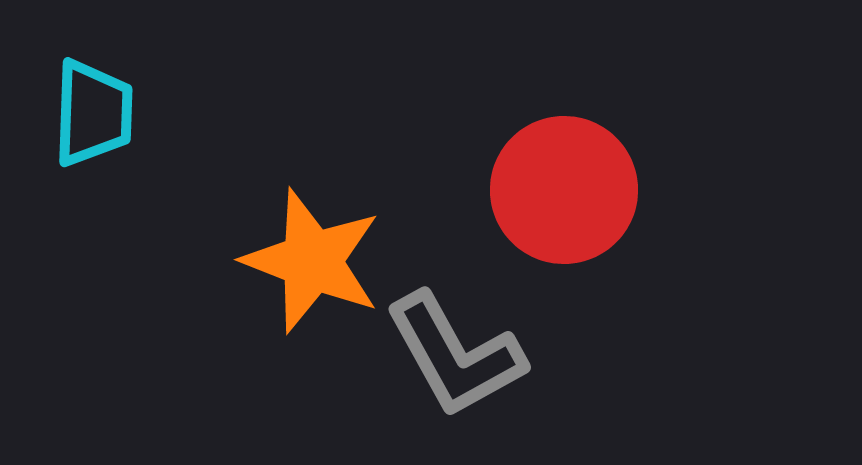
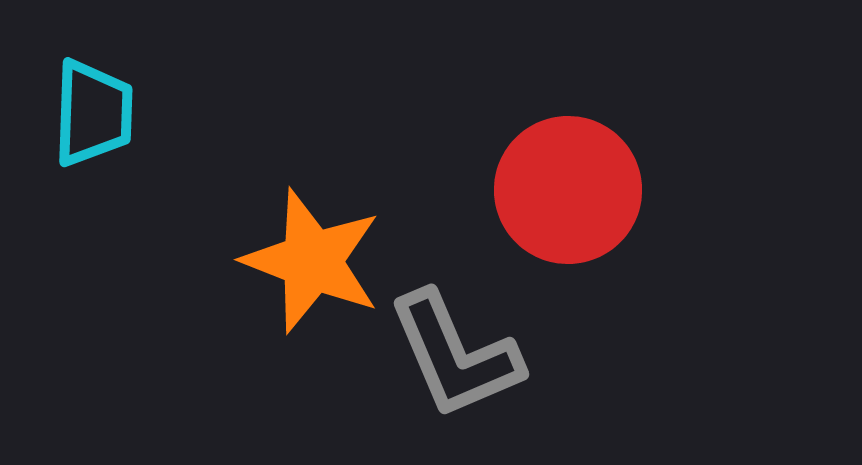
red circle: moved 4 px right
gray L-shape: rotated 6 degrees clockwise
